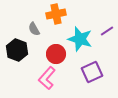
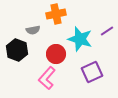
gray semicircle: moved 1 px left, 1 px down; rotated 72 degrees counterclockwise
